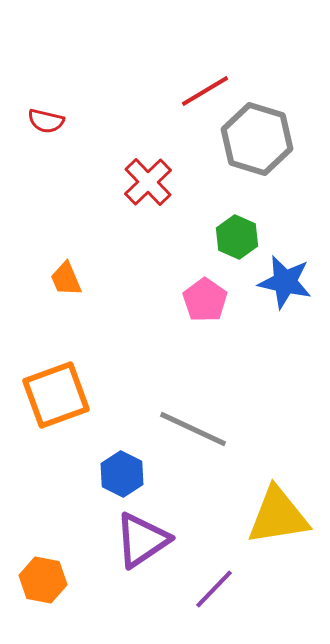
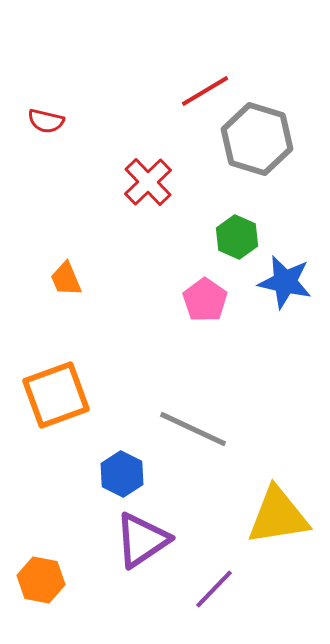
orange hexagon: moved 2 px left
